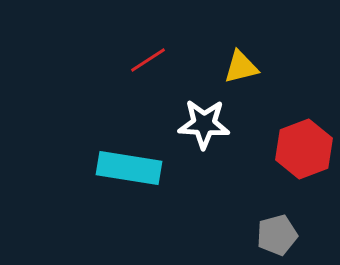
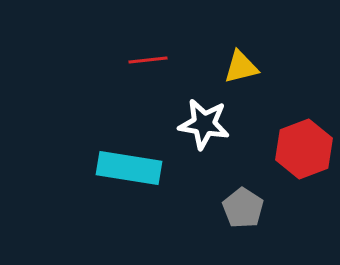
red line: rotated 27 degrees clockwise
white star: rotated 6 degrees clockwise
gray pentagon: moved 34 px left, 27 px up; rotated 24 degrees counterclockwise
